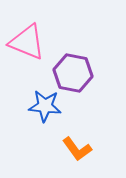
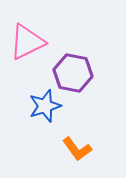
pink triangle: rotated 48 degrees counterclockwise
blue star: rotated 24 degrees counterclockwise
